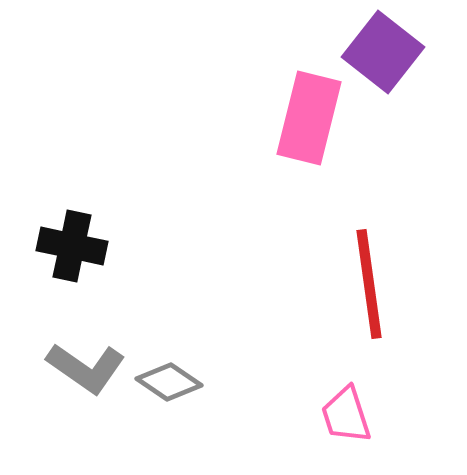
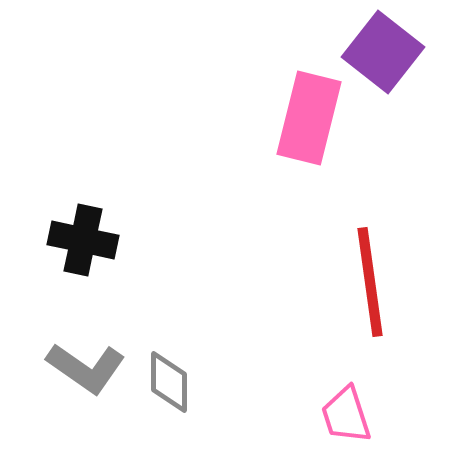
black cross: moved 11 px right, 6 px up
red line: moved 1 px right, 2 px up
gray diamond: rotated 56 degrees clockwise
